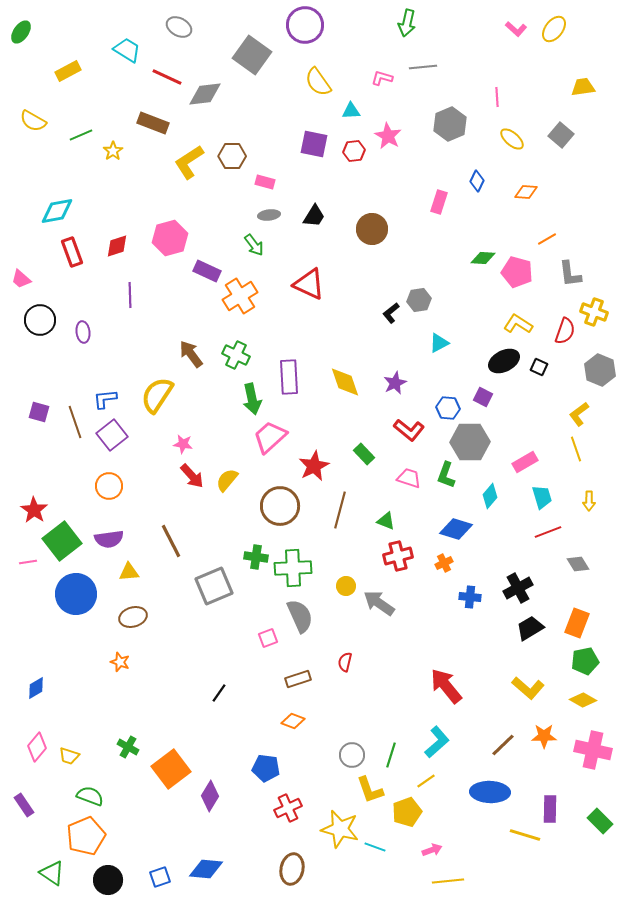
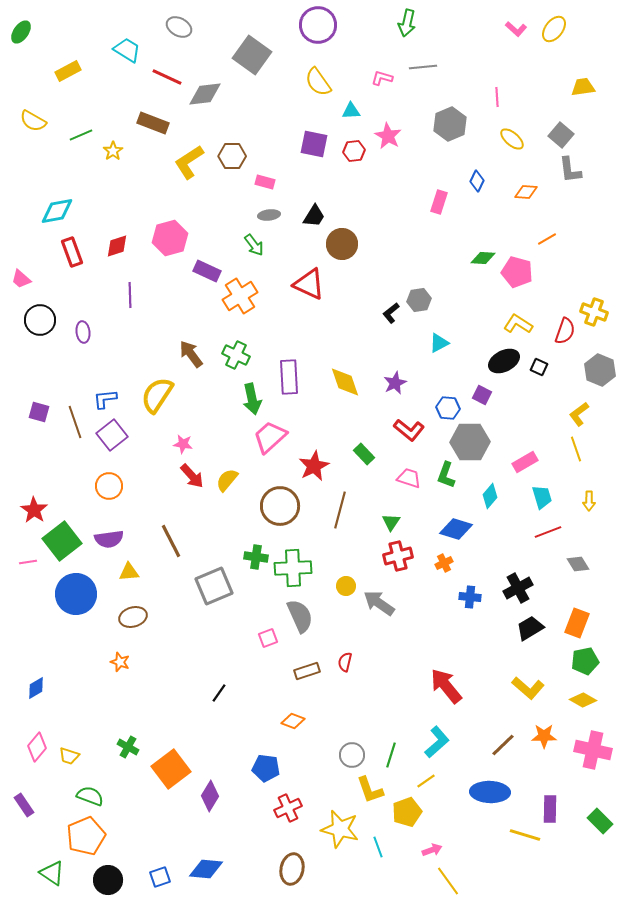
purple circle at (305, 25): moved 13 px right
brown circle at (372, 229): moved 30 px left, 15 px down
gray L-shape at (570, 274): moved 104 px up
purple square at (483, 397): moved 1 px left, 2 px up
green triangle at (386, 521): moved 5 px right, 1 px down; rotated 42 degrees clockwise
brown rectangle at (298, 679): moved 9 px right, 8 px up
cyan line at (375, 847): moved 3 px right; rotated 50 degrees clockwise
yellow line at (448, 881): rotated 60 degrees clockwise
